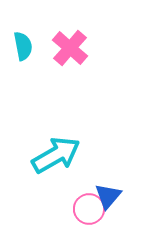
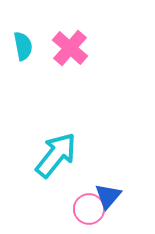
cyan arrow: rotated 21 degrees counterclockwise
